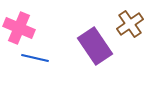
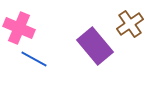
purple rectangle: rotated 6 degrees counterclockwise
blue line: moved 1 px left, 1 px down; rotated 16 degrees clockwise
